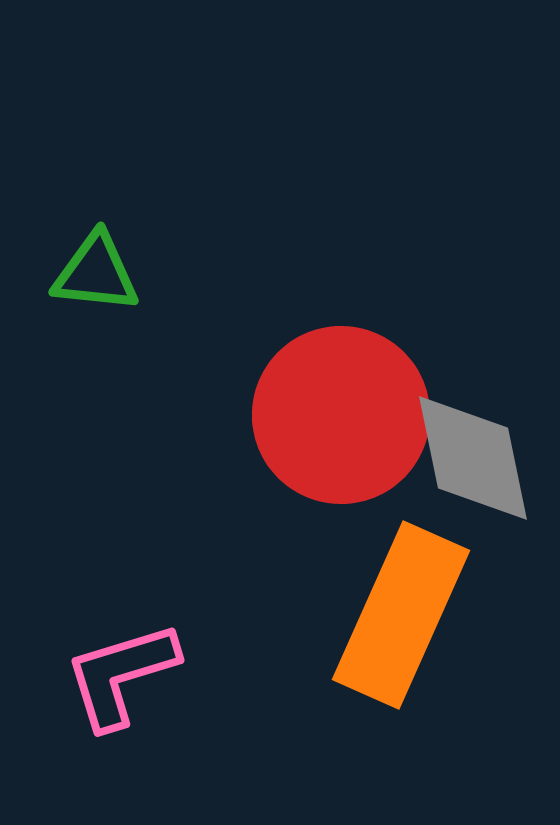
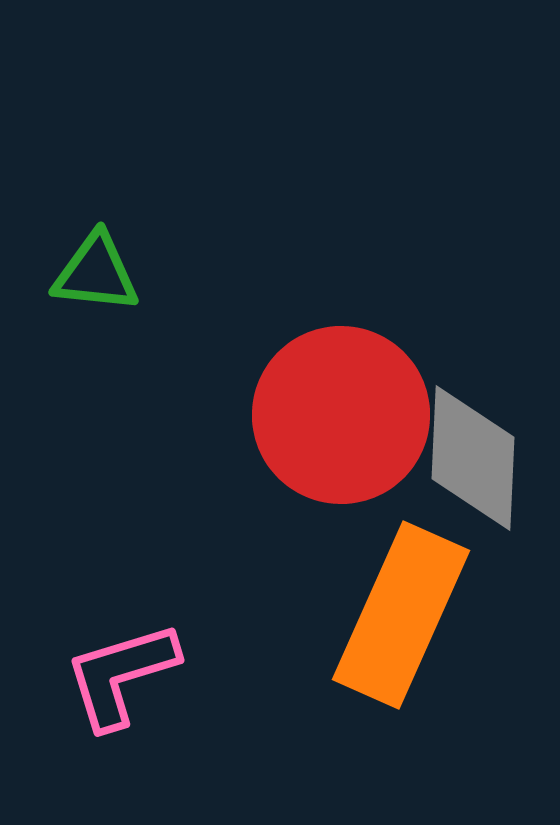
gray diamond: rotated 14 degrees clockwise
